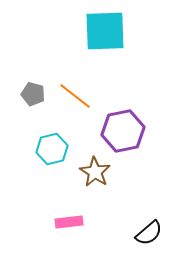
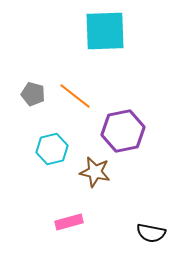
brown star: rotated 20 degrees counterclockwise
pink rectangle: rotated 8 degrees counterclockwise
black semicircle: moved 2 px right; rotated 52 degrees clockwise
